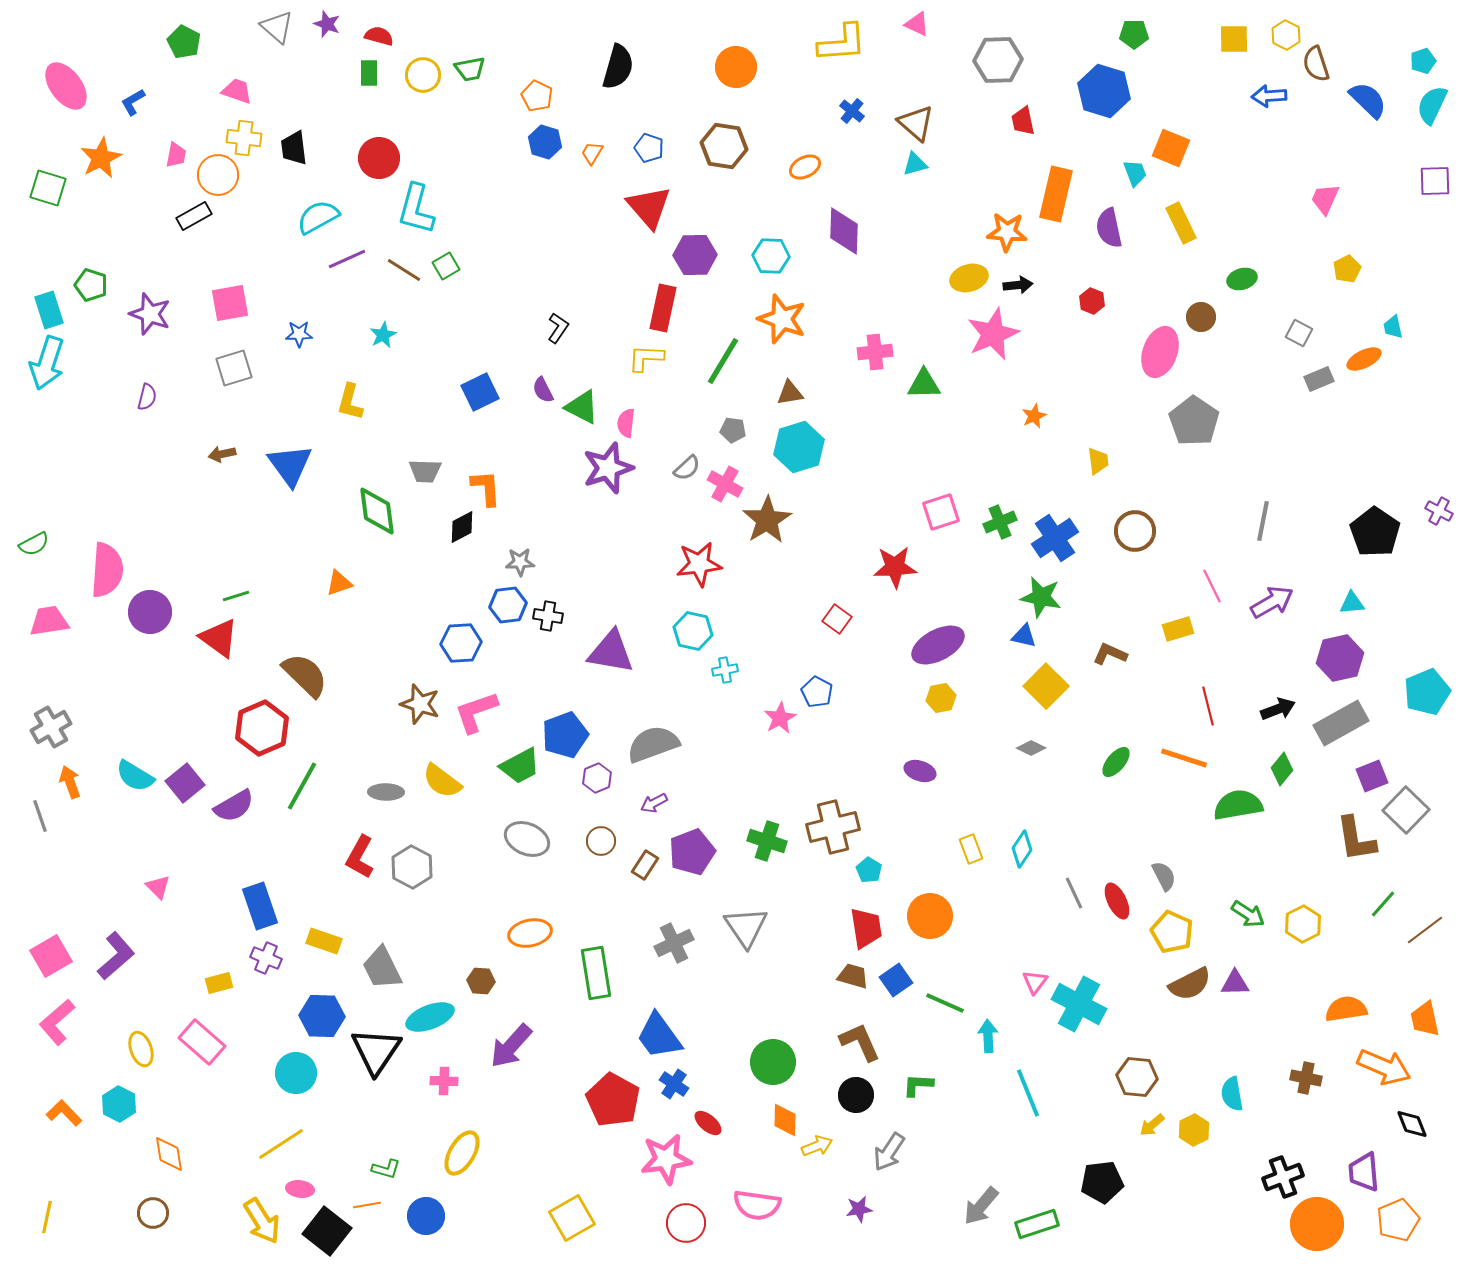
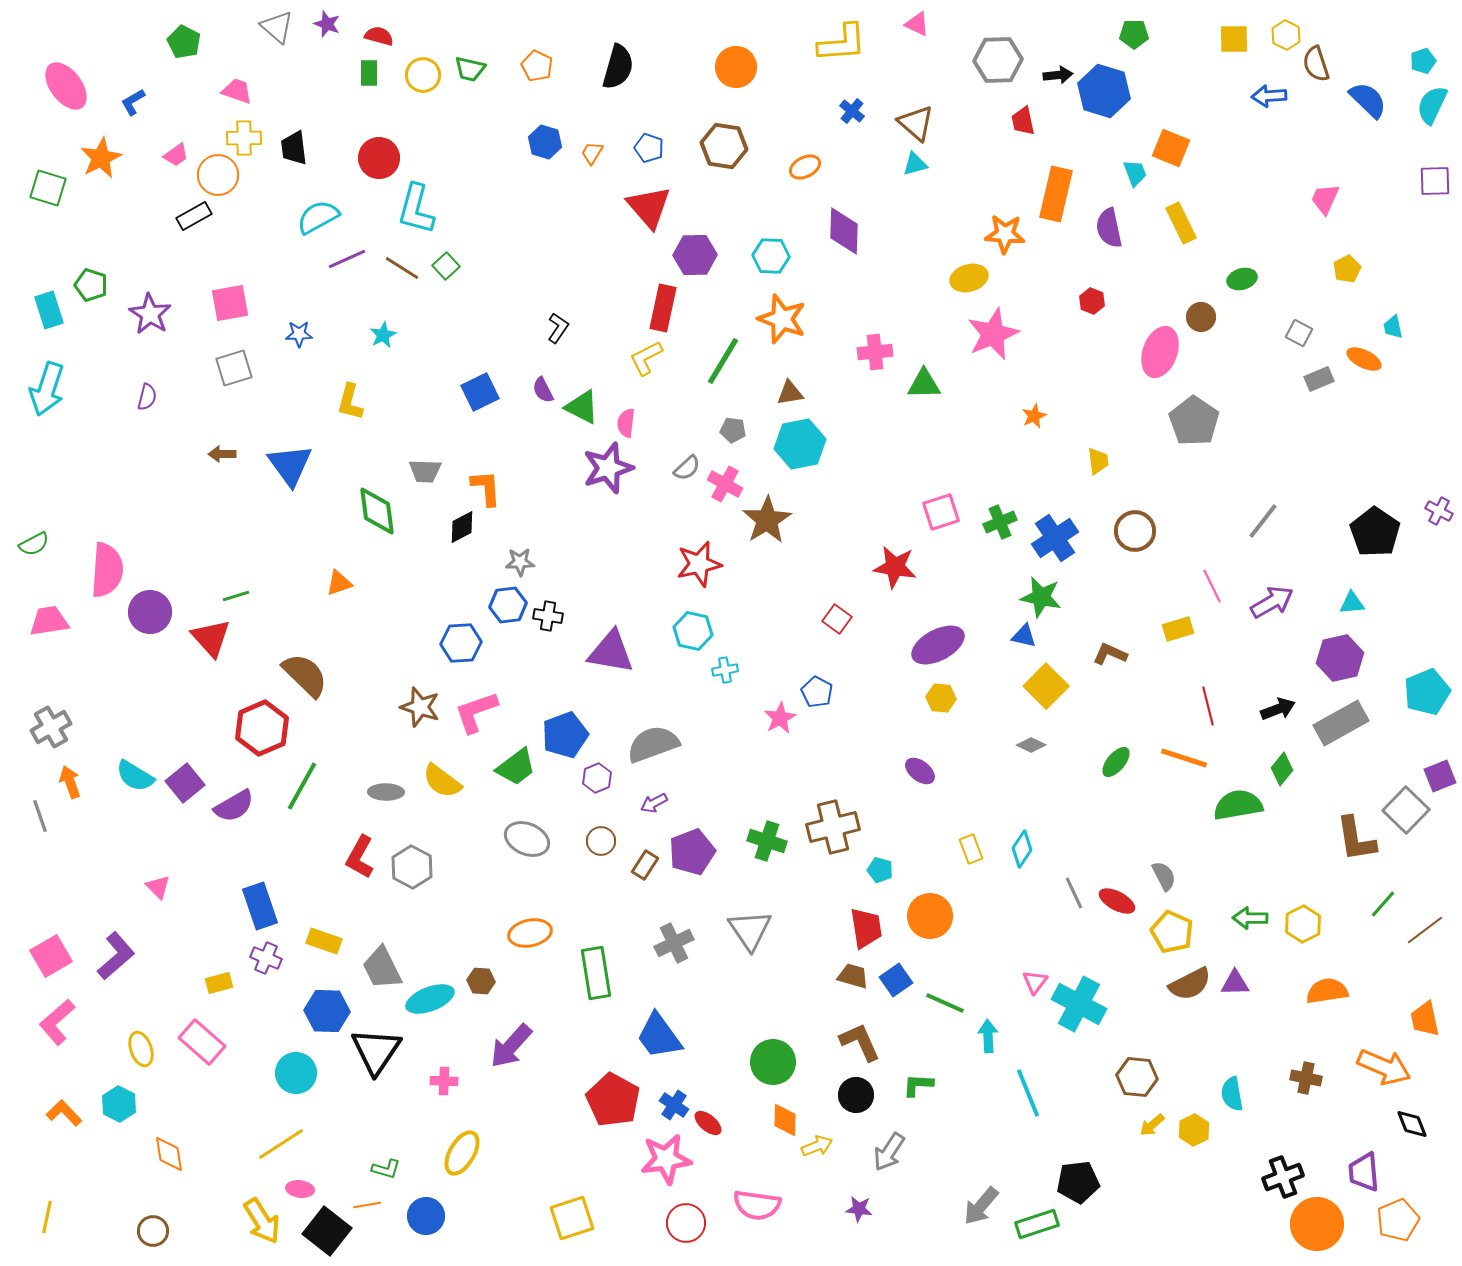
green trapezoid at (470, 69): rotated 24 degrees clockwise
orange pentagon at (537, 96): moved 30 px up
yellow cross at (244, 138): rotated 8 degrees counterclockwise
pink trapezoid at (176, 155): rotated 44 degrees clockwise
orange star at (1007, 232): moved 2 px left, 2 px down
green square at (446, 266): rotated 12 degrees counterclockwise
brown line at (404, 270): moved 2 px left, 2 px up
black arrow at (1018, 285): moved 40 px right, 210 px up
purple star at (150, 314): rotated 12 degrees clockwise
yellow L-shape at (646, 358): rotated 30 degrees counterclockwise
orange ellipse at (1364, 359): rotated 52 degrees clockwise
cyan arrow at (47, 363): moved 26 px down
cyan hexagon at (799, 447): moved 1 px right, 3 px up; rotated 6 degrees clockwise
brown arrow at (222, 454): rotated 12 degrees clockwise
gray line at (1263, 521): rotated 27 degrees clockwise
red star at (699, 564): rotated 6 degrees counterclockwise
red star at (895, 567): rotated 12 degrees clockwise
red triangle at (219, 638): moved 8 px left; rotated 12 degrees clockwise
yellow hexagon at (941, 698): rotated 16 degrees clockwise
brown star at (420, 704): moved 3 px down
gray diamond at (1031, 748): moved 3 px up
green trapezoid at (520, 766): moved 4 px left, 1 px down; rotated 9 degrees counterclockwise
purple ellipse at (920, 771): rotated 20 degrees clockwise
purple square at (1372, 776): moved 68 px right
cyan pentagon at (869, 870): moved 11 px right; rotated 15 degrees counterclockwise
red ellipse at (1117, 901): rotated 36 degrees counterclockwise
green arrow at (1248, 914): moved 2 px right, 4 px down; rotated 148 degrees clockwise
gray triangle at (746, 927): moved 4 px right, 3 px down
orange semicircle at (1346, 1009): moved 19 px left, 18 px up
blue hexagon at (322, 1016): moved 5 px right, 5 px up
cyan ellipse at (430, 1017): moved 18 px up
blue cross at (674, 1084): moved 21 px down
black pentagon at (1102, 1182): moved 24 px left
purple star at (859, 1209): rotated 16 degrees clockwise
brown circle at (153, 1213): moved 18 px down
yellow square at (572, 1218): rotated 12 degrees clockwise
